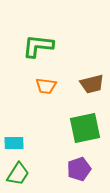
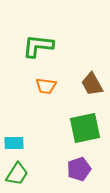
brown trapezoid: rotated 75 degrees clockwise
green trapezoid: moved 1 px left
